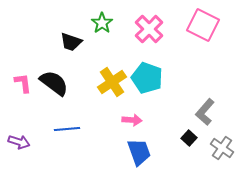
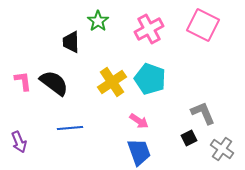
green star: moved 4 px left, 2 px up
pink cross: rotated 16 degrees clockwise
black trapezoid: rotated 70 degrees clockwise
cyan pentagon: moved 3 px right, 1 px down
pink L-shape: moved 2 px up
gray L-shape: moved 2 px left, 1 px down; rotated 116 degrees clockwise
pink arrow: moved 7 px right, 1 px down; rotated 30 degrees clockwise
blue line: moved 3 px right, 1 px up
black square: rotated 21 degrees clockwise
purple arrow: rotated 50 degrees clockwise
gray cross: moved 1 px down
